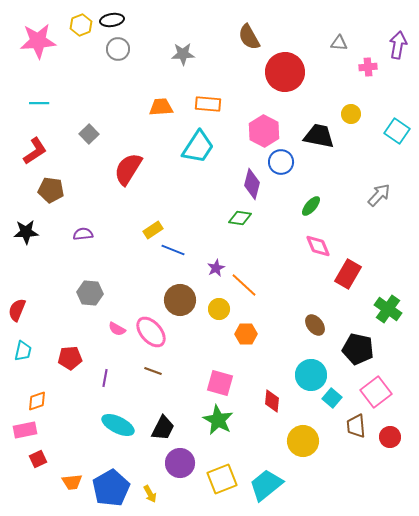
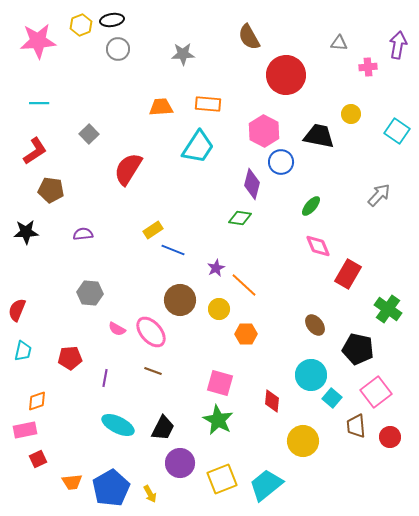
red circle at (285, 72): moved 1 px right, 3 px down
